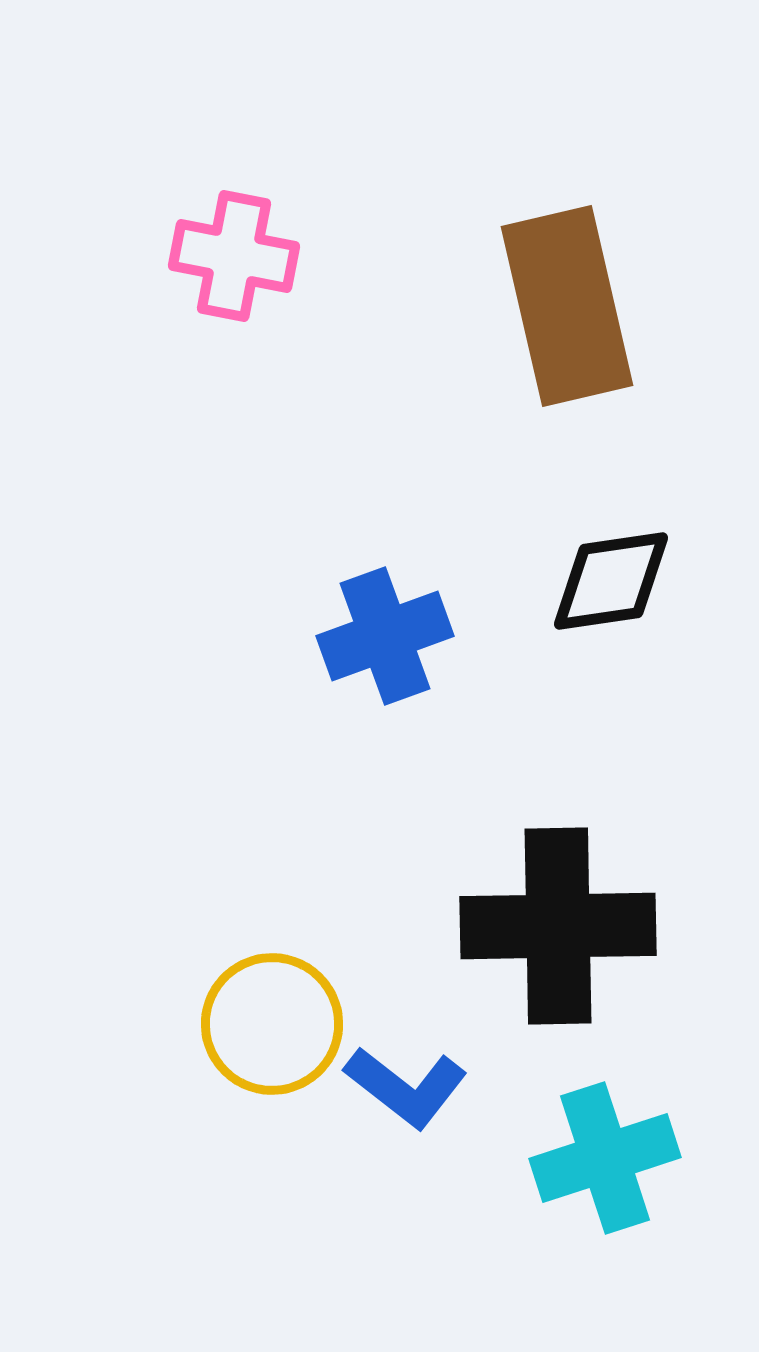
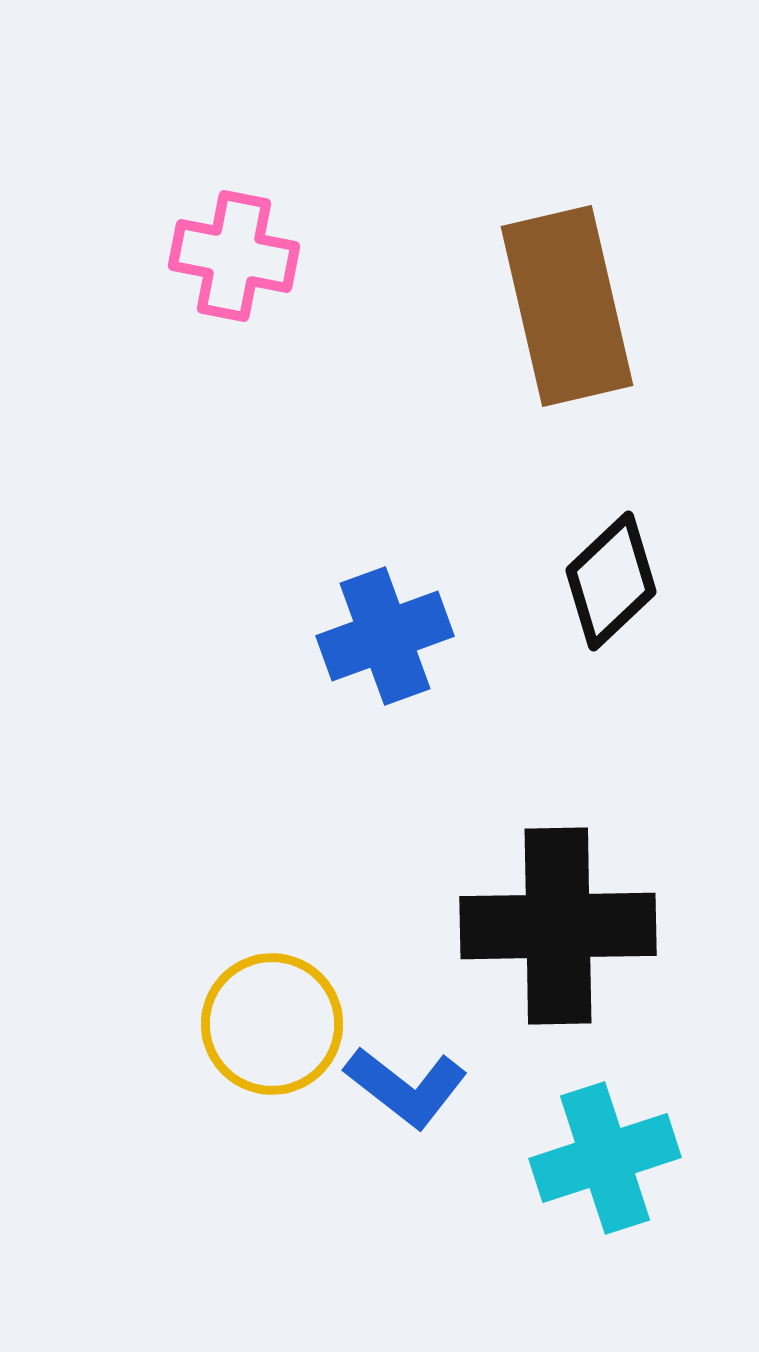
black diamond: rotated 35 degrees counterclockwise
